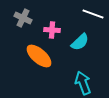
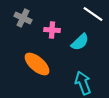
white line: rotated 15 degrees clockwise
orange ellipse: moved 2 px left, 8 px down
